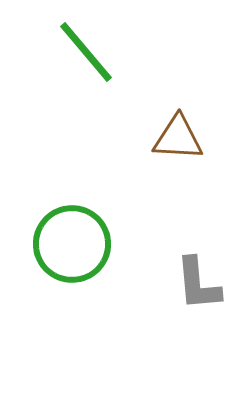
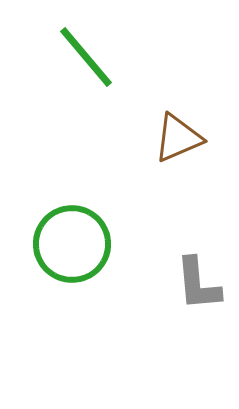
green line: moved 5 px down
brown triangle: rotated 26 degrees counterclockwise
